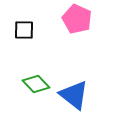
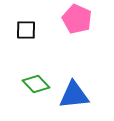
black square: moved 2 px right
blue triangle: rotated 44 degrees counterclockwise
